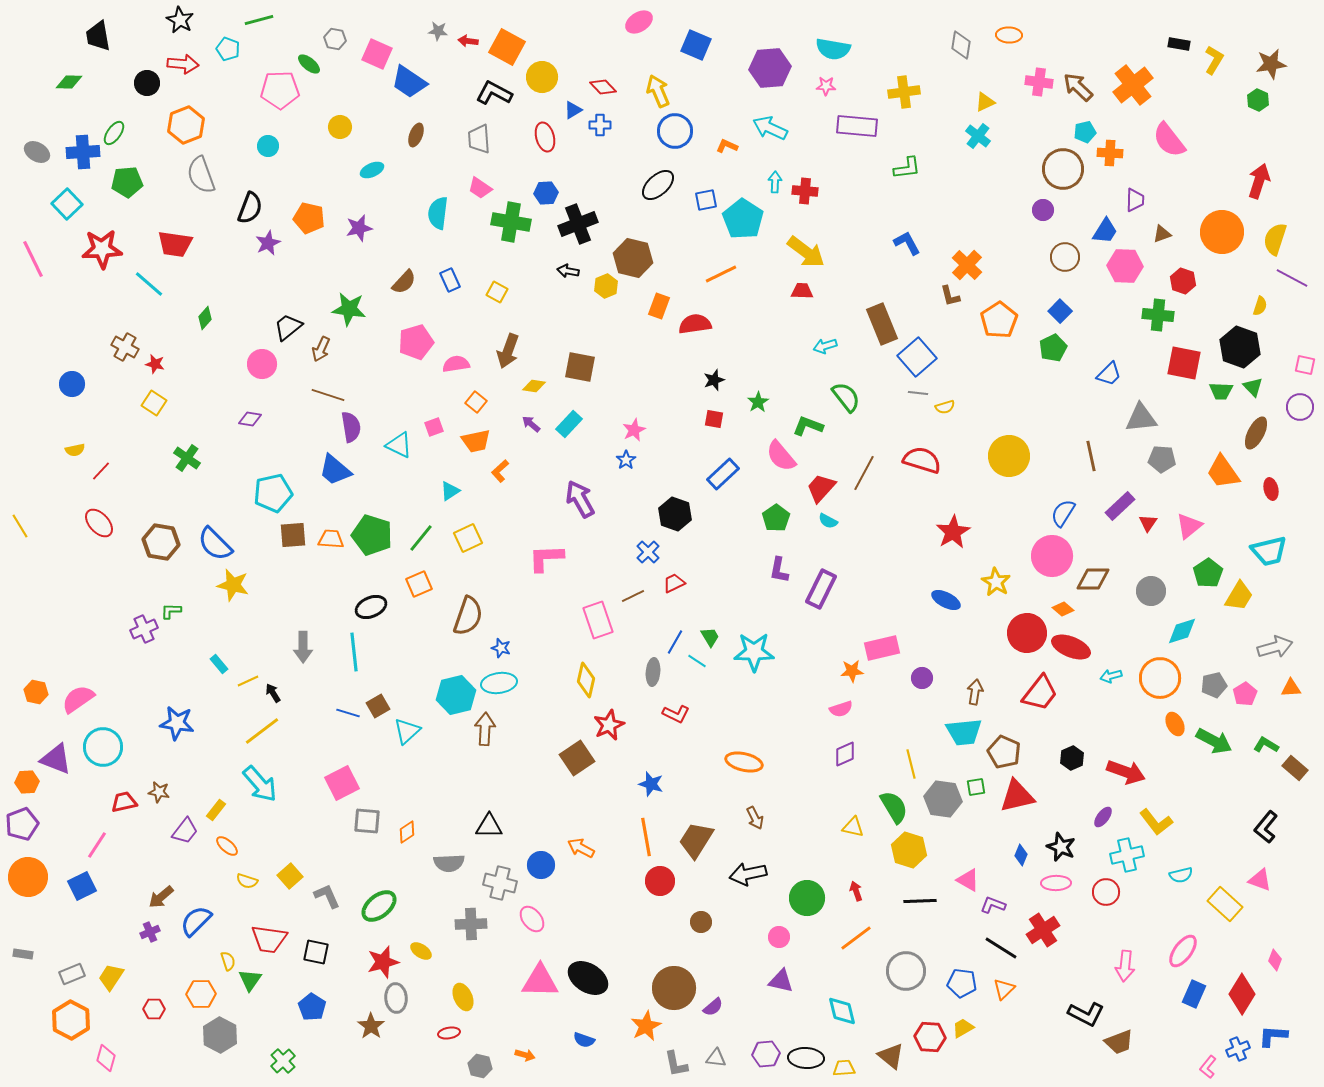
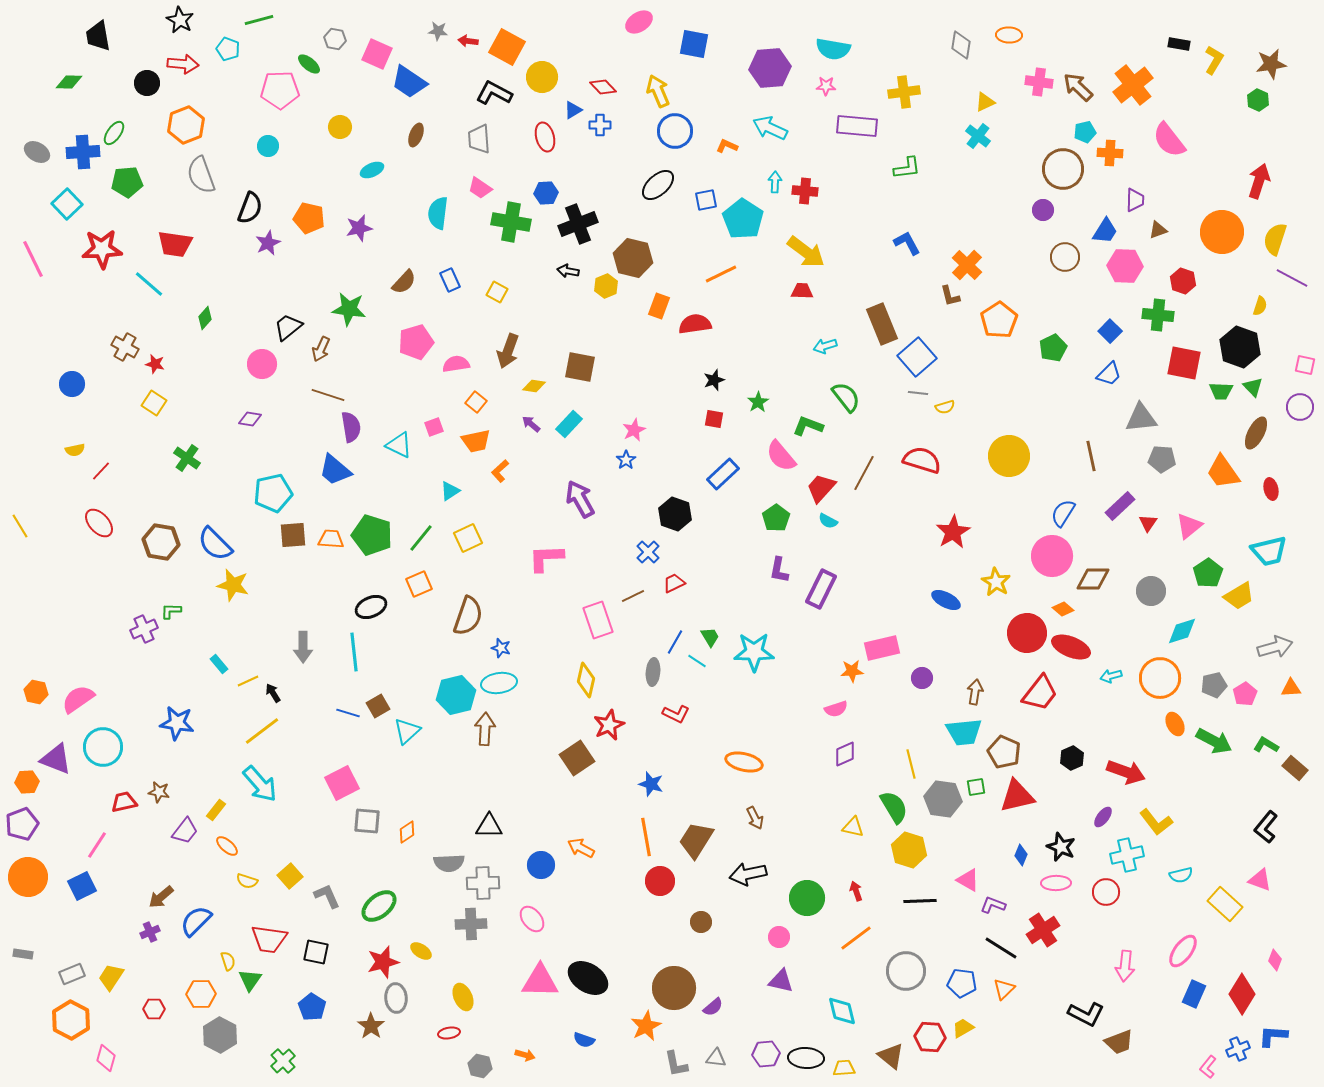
blue square at (696, 45): moved 2 px left, 1 px up; rotated 12 degrees counterclockwise
brown triangle at (1162, 234): moved 4 px left, 4 px up
blue square at (1060, 311): moved 50 px right, 20 px down
yellow trapezoid at (1239, 596): rotated 28 degrees clockwise
pink semicircle at (841, 709): moved 5 px left
gray cross at (500, 883): moved 17 px left; rotated 16 degrees counterclockwise
